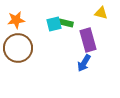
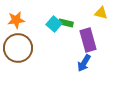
cyan square: rotated 35 degrees counterclockwise
